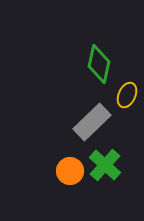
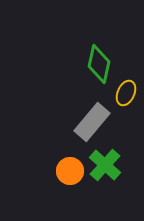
yellow ellipse: moved 1 px left, 2 px up
gray rectangle: rotated 6 degrees counterclockwise
